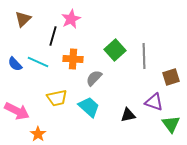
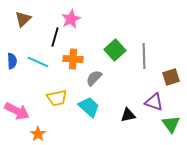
black line: moved 2 px right, 1 px down
blue semicircle: moved 3 px left, 3 px up; rotated 140 degrees counterclockwise
